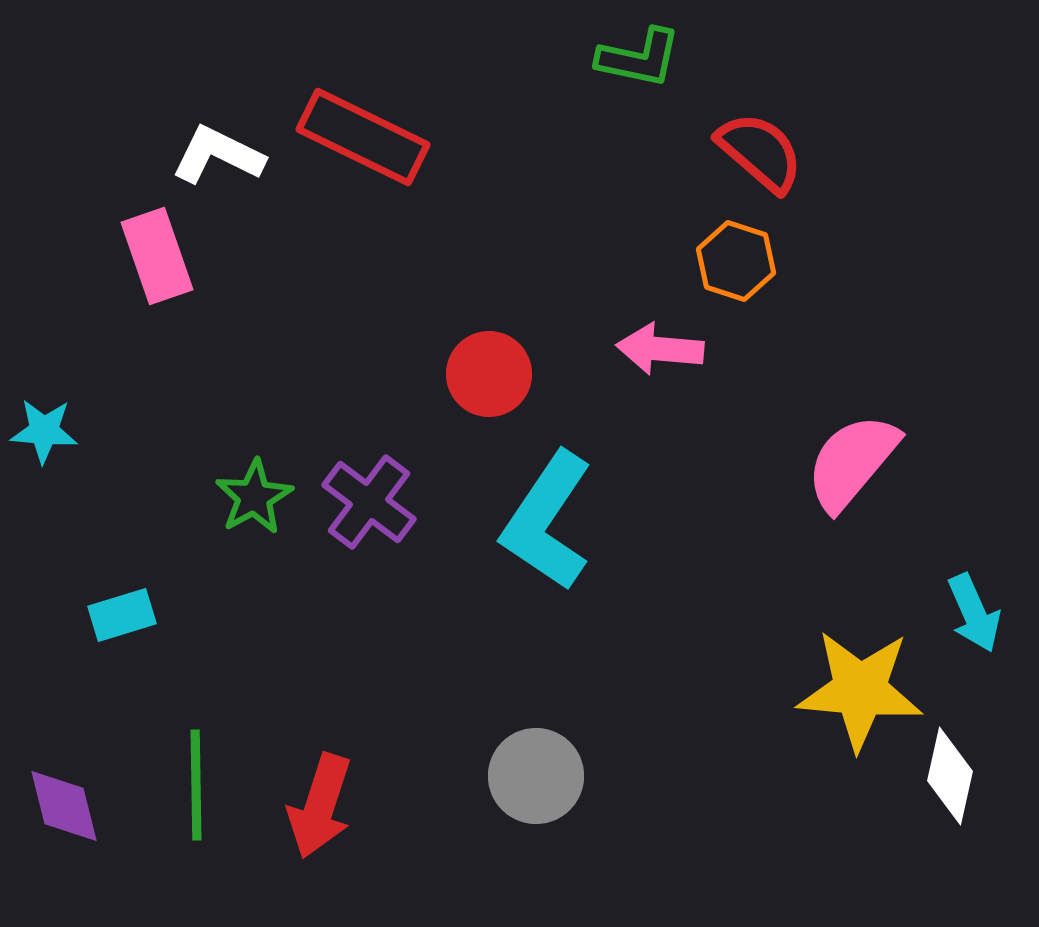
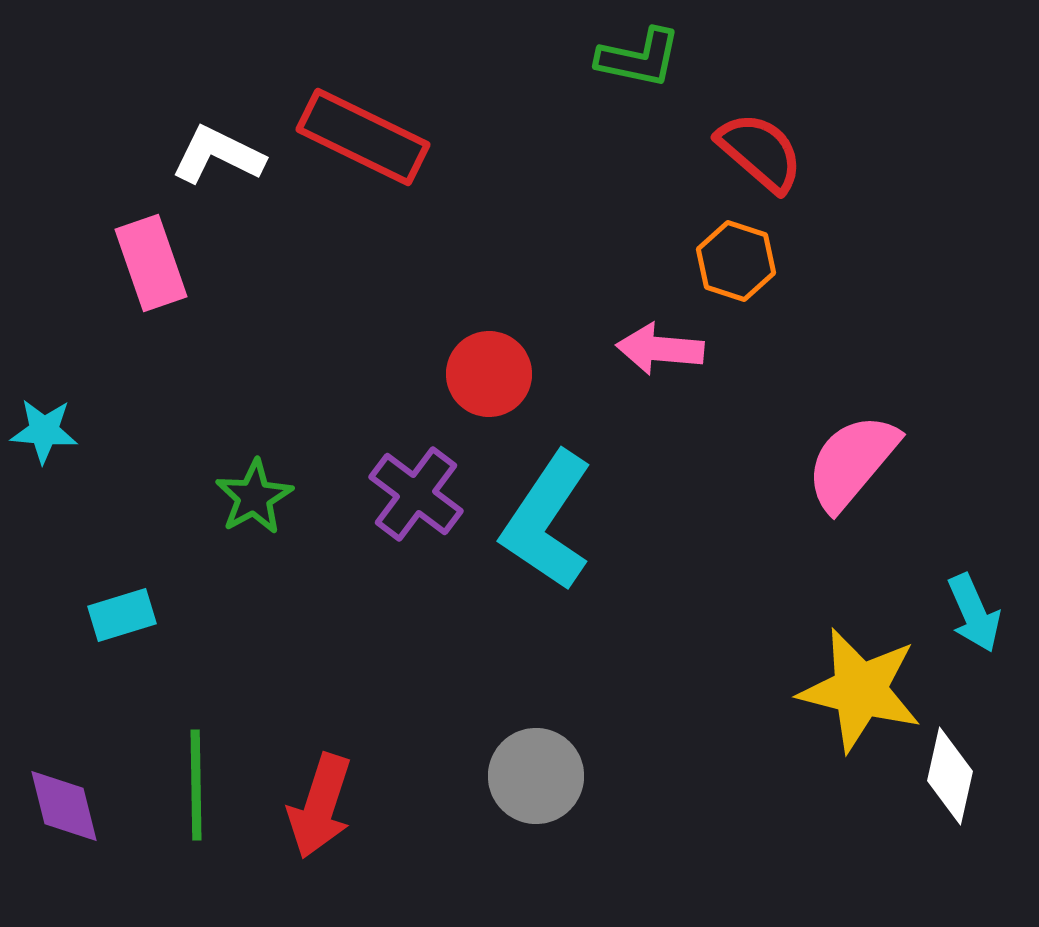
pink rectangle: moved 6 px left, 7 px down
purple cross: moved 47 px right, 8 px up
yellow star: rotated 9 degrees clockwise
